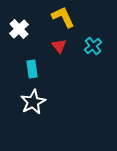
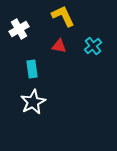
yellow L-shape: moved 1 px up
white cross: rotated 12 degrees clockwise
red triangle: rotated 42 degrees counterclockwise
